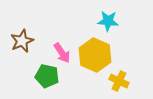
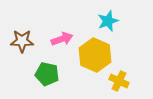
cyan star: rotated 25 degrees counterclockwise
brown star: rotated 25 degrees clockwise
pink arrow: moved 14 px up; rotated 75 degrees counterclockwise
green pentagon: moved 2 px up
